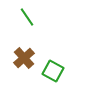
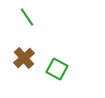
green square: moved 4 px right, 2 px up
